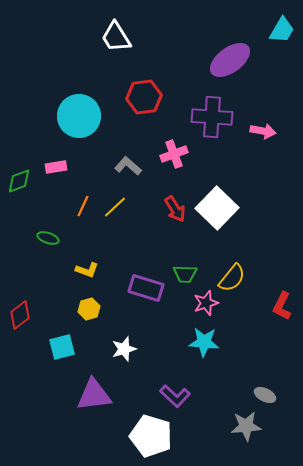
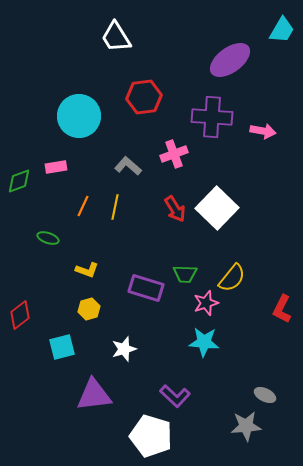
yellow line: rotated 35 degrees counterclockwise
red L-shape: moved 3 px down
